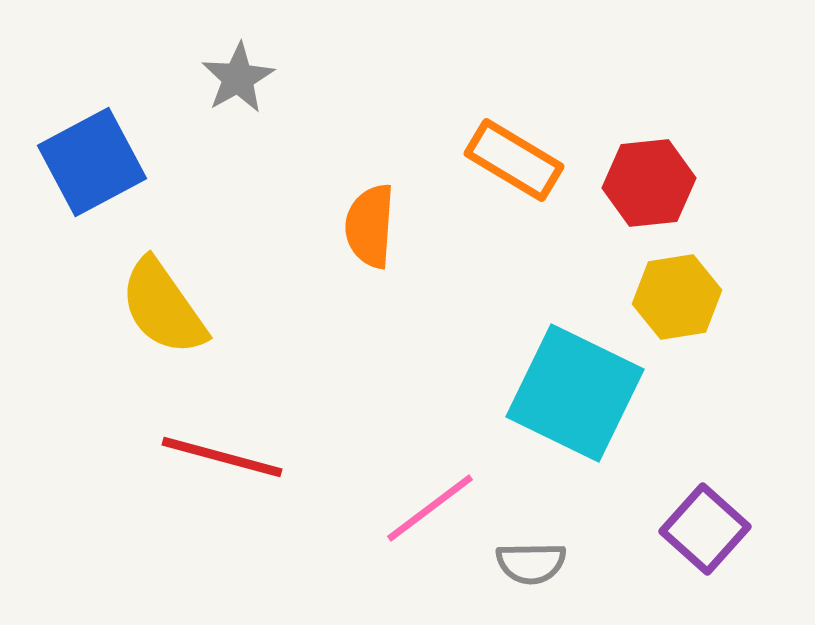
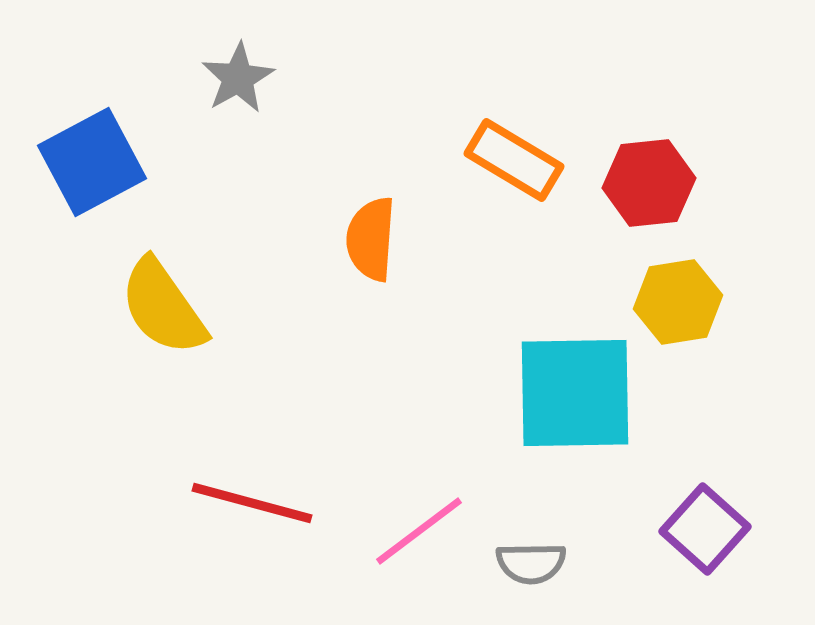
orange semicircle: moved 1 px right, 13 px down
yellow hexagon: moved 1 px right, 5 px down
cyan square: rotated 27 degrees counterclockwise
red line: moved 30 px right, 46 px down
pink line: moved 11 px left, 23 px down
